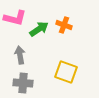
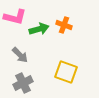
pink L-shape: moved 1 px up
green arrow: rotated 18 degrees clockwise
gray arrow: rotated 144 degrees clockwise
gray cross: rotated 30 degrees counterclockwise
